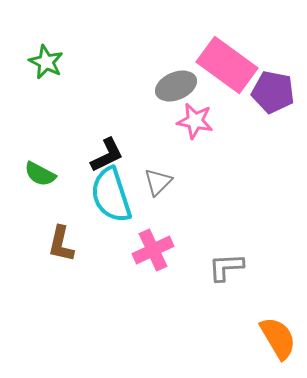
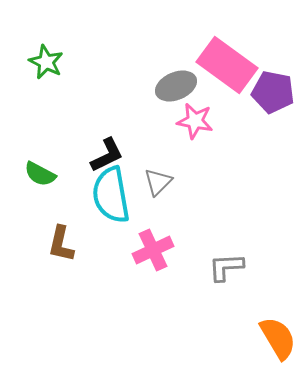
cyan semicircle: rotated 8 degrees clockwise
